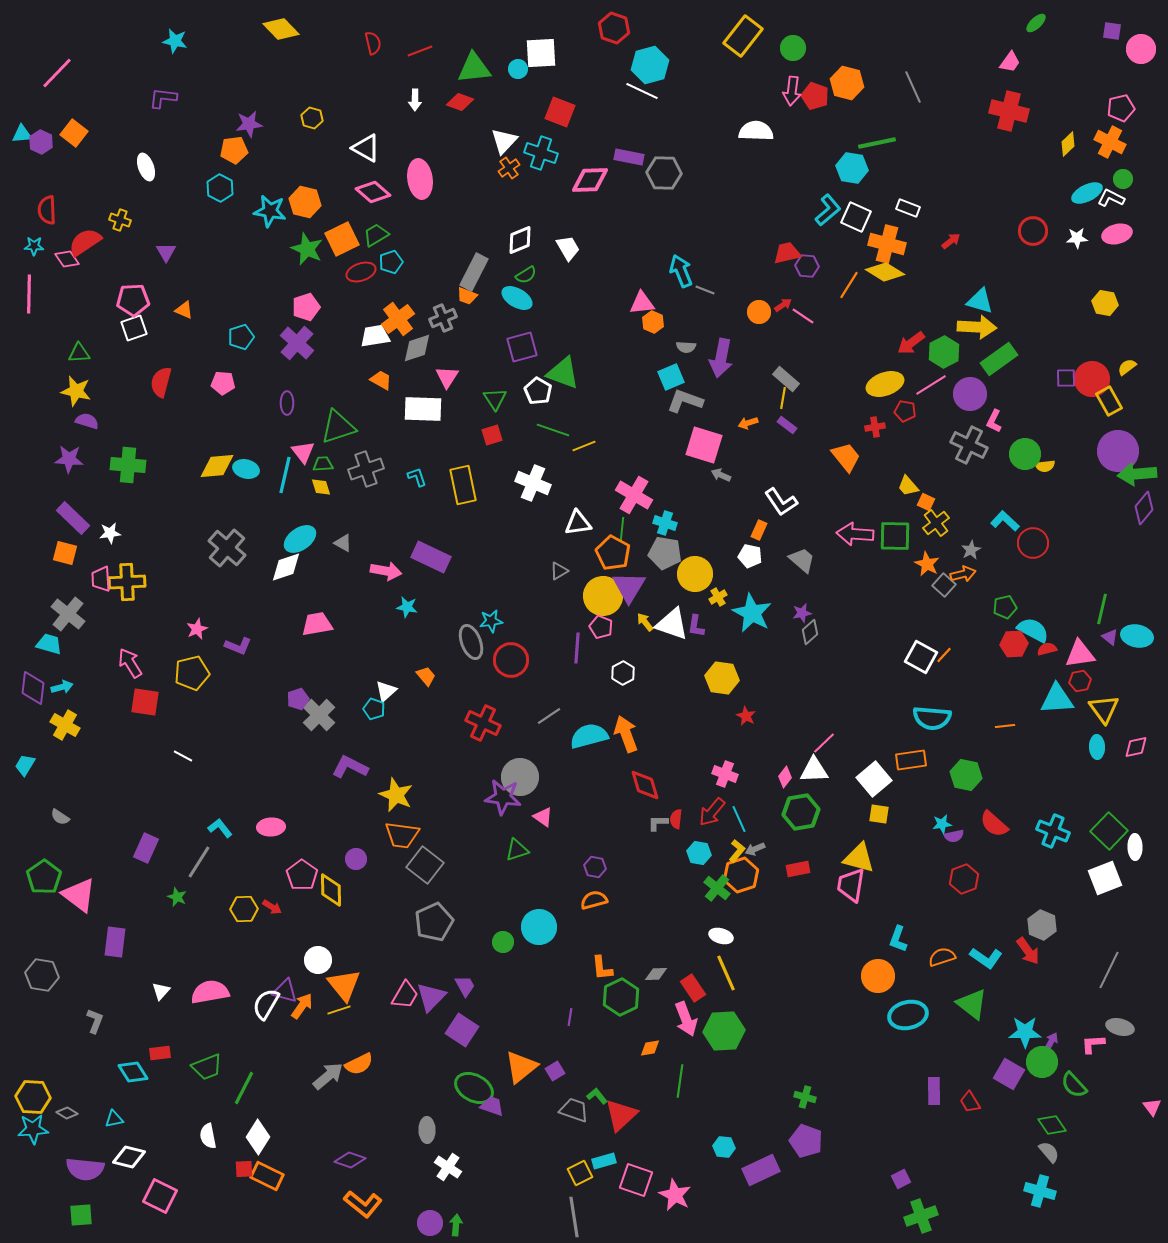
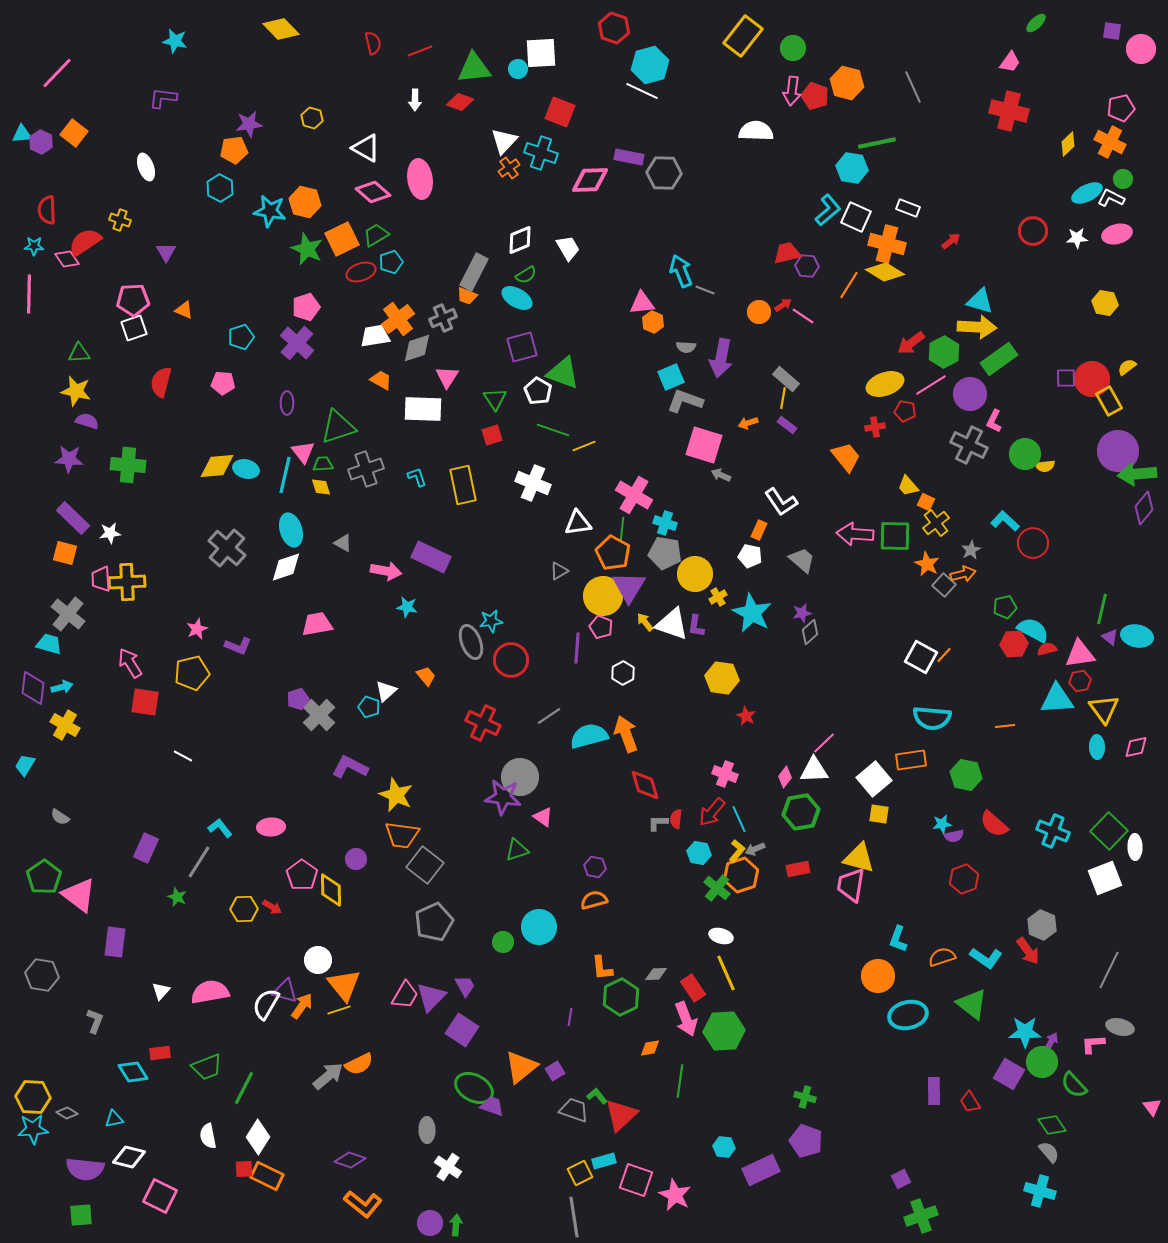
cyan ellipse at (300, 539): moved 9 px left, 9 px up; rotated 72 degrees counterclockwise
cyan pentagon at (374, 709): moved 5 px left, 2 px up
